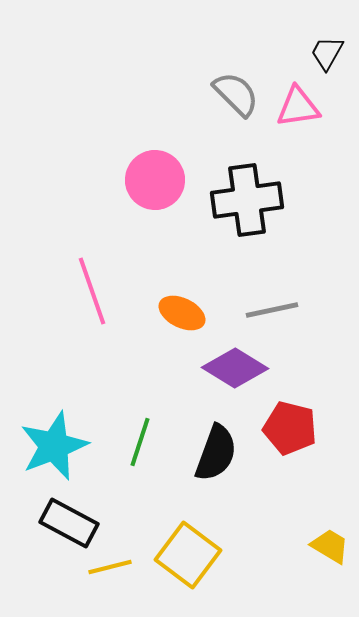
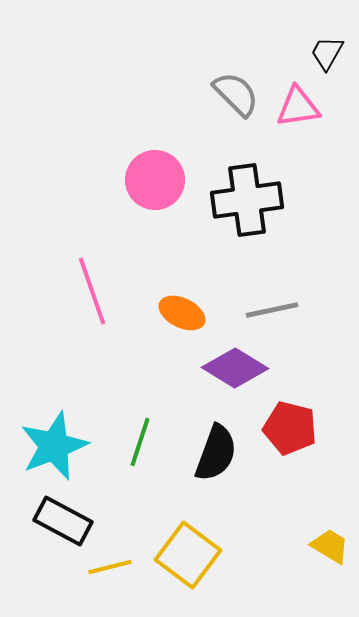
black rectangle: moved 6 px left, 2 px up
